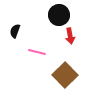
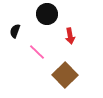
black circle: moved 12 px left, 1 px up
pink line: rotated 30 degrees clockwise
